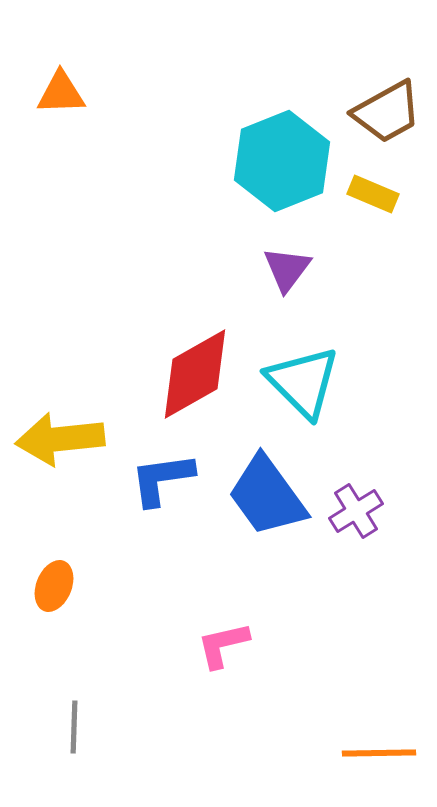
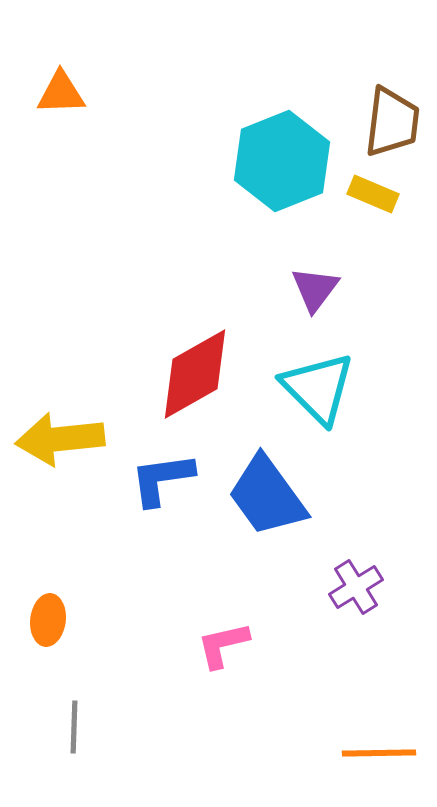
brown trapezoid: moved 5 px right, 10 px down; rotated 54 degrees counterclockwise
purple triangle: moved 28 px right, 20 px down
cyan triangle: moved 15 px right, 6 px down
purple cross: moved 76 px down
orange ellipse: moved 6 px left, 34 px down; rotated 15 degrees counterclockwise
